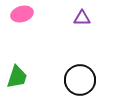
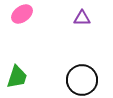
pink ellipse: rotated 20 degrees counterclockwise
black circle: moved 2 px right
